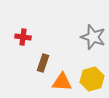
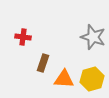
orange triangle: moved 2 px right, 3 px up
